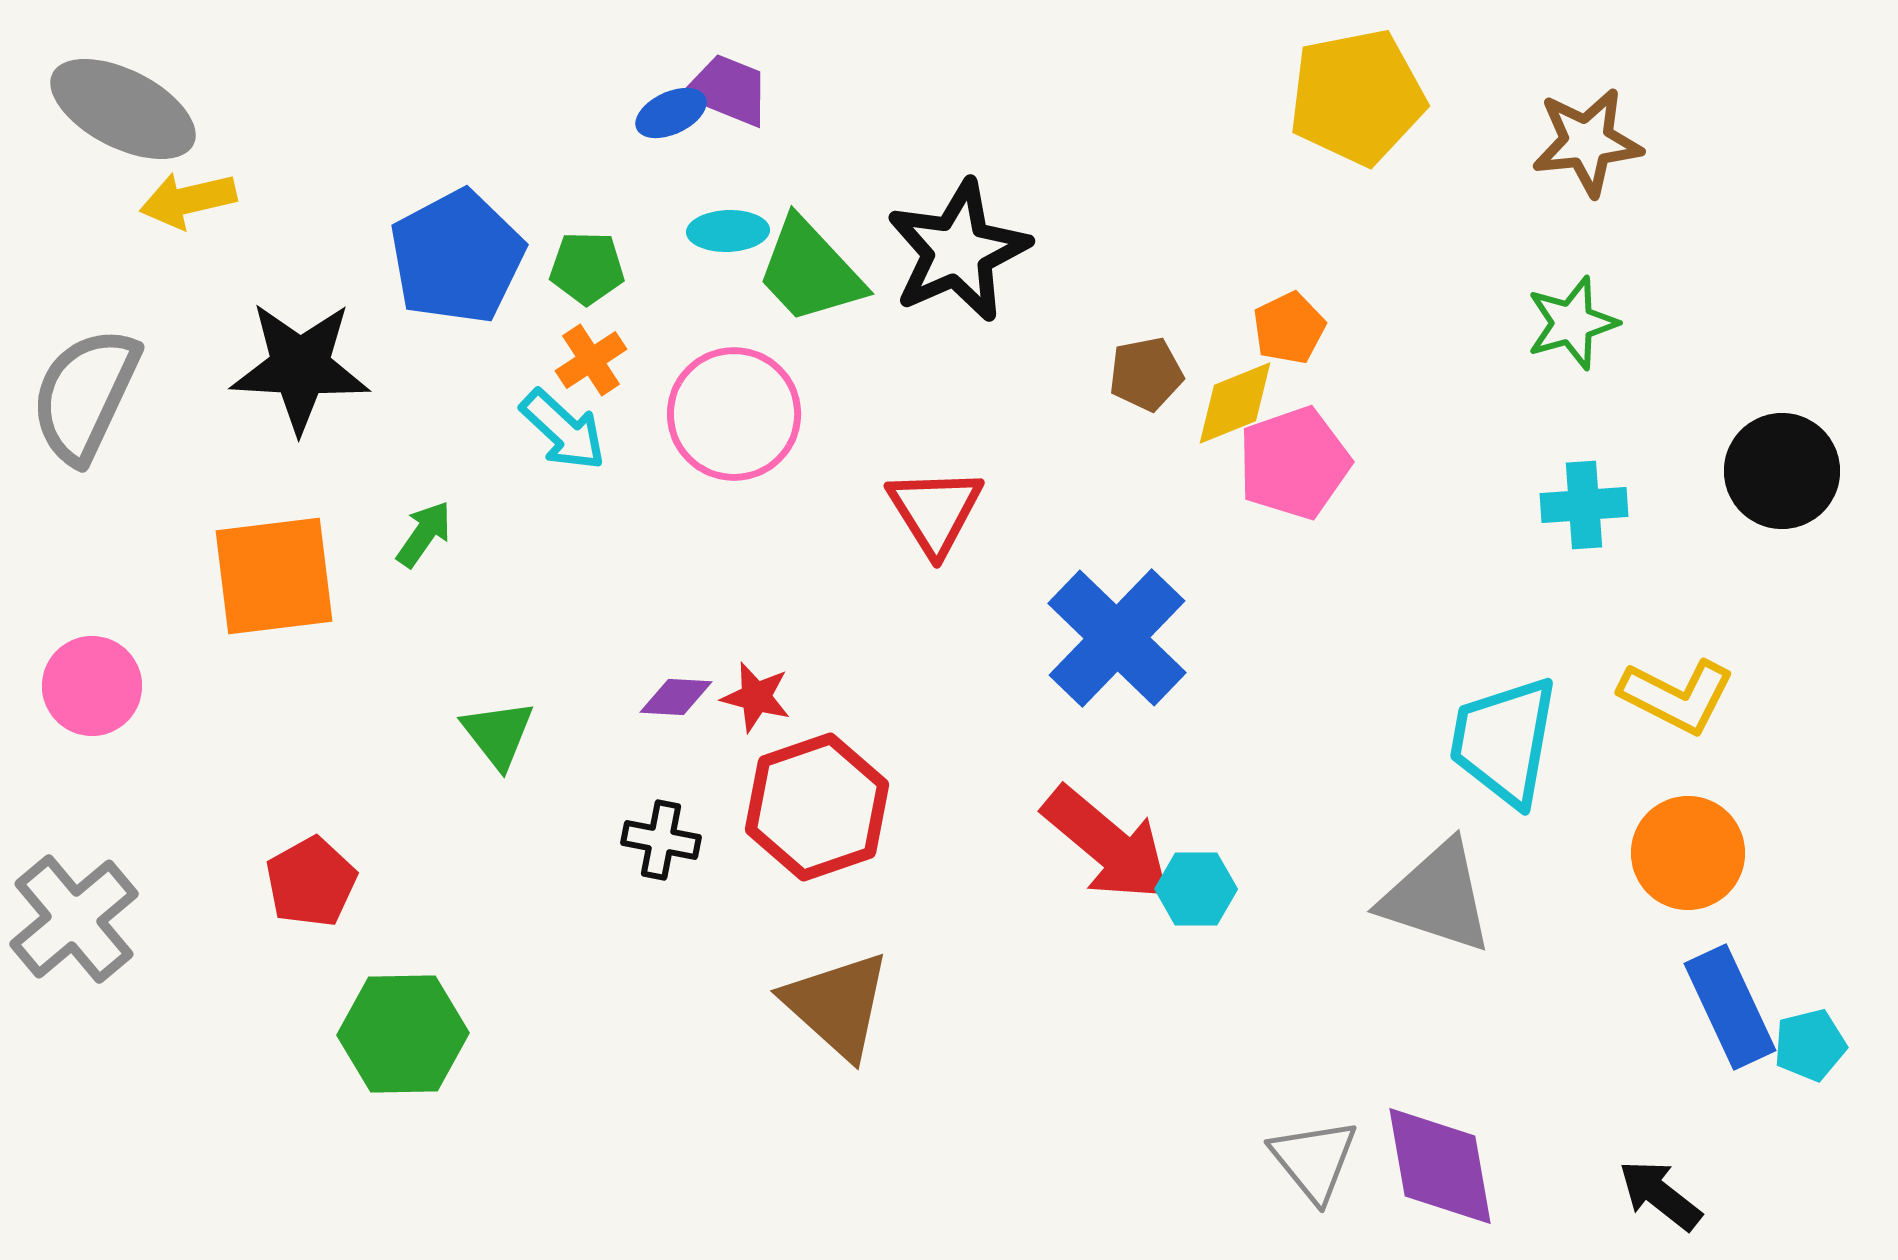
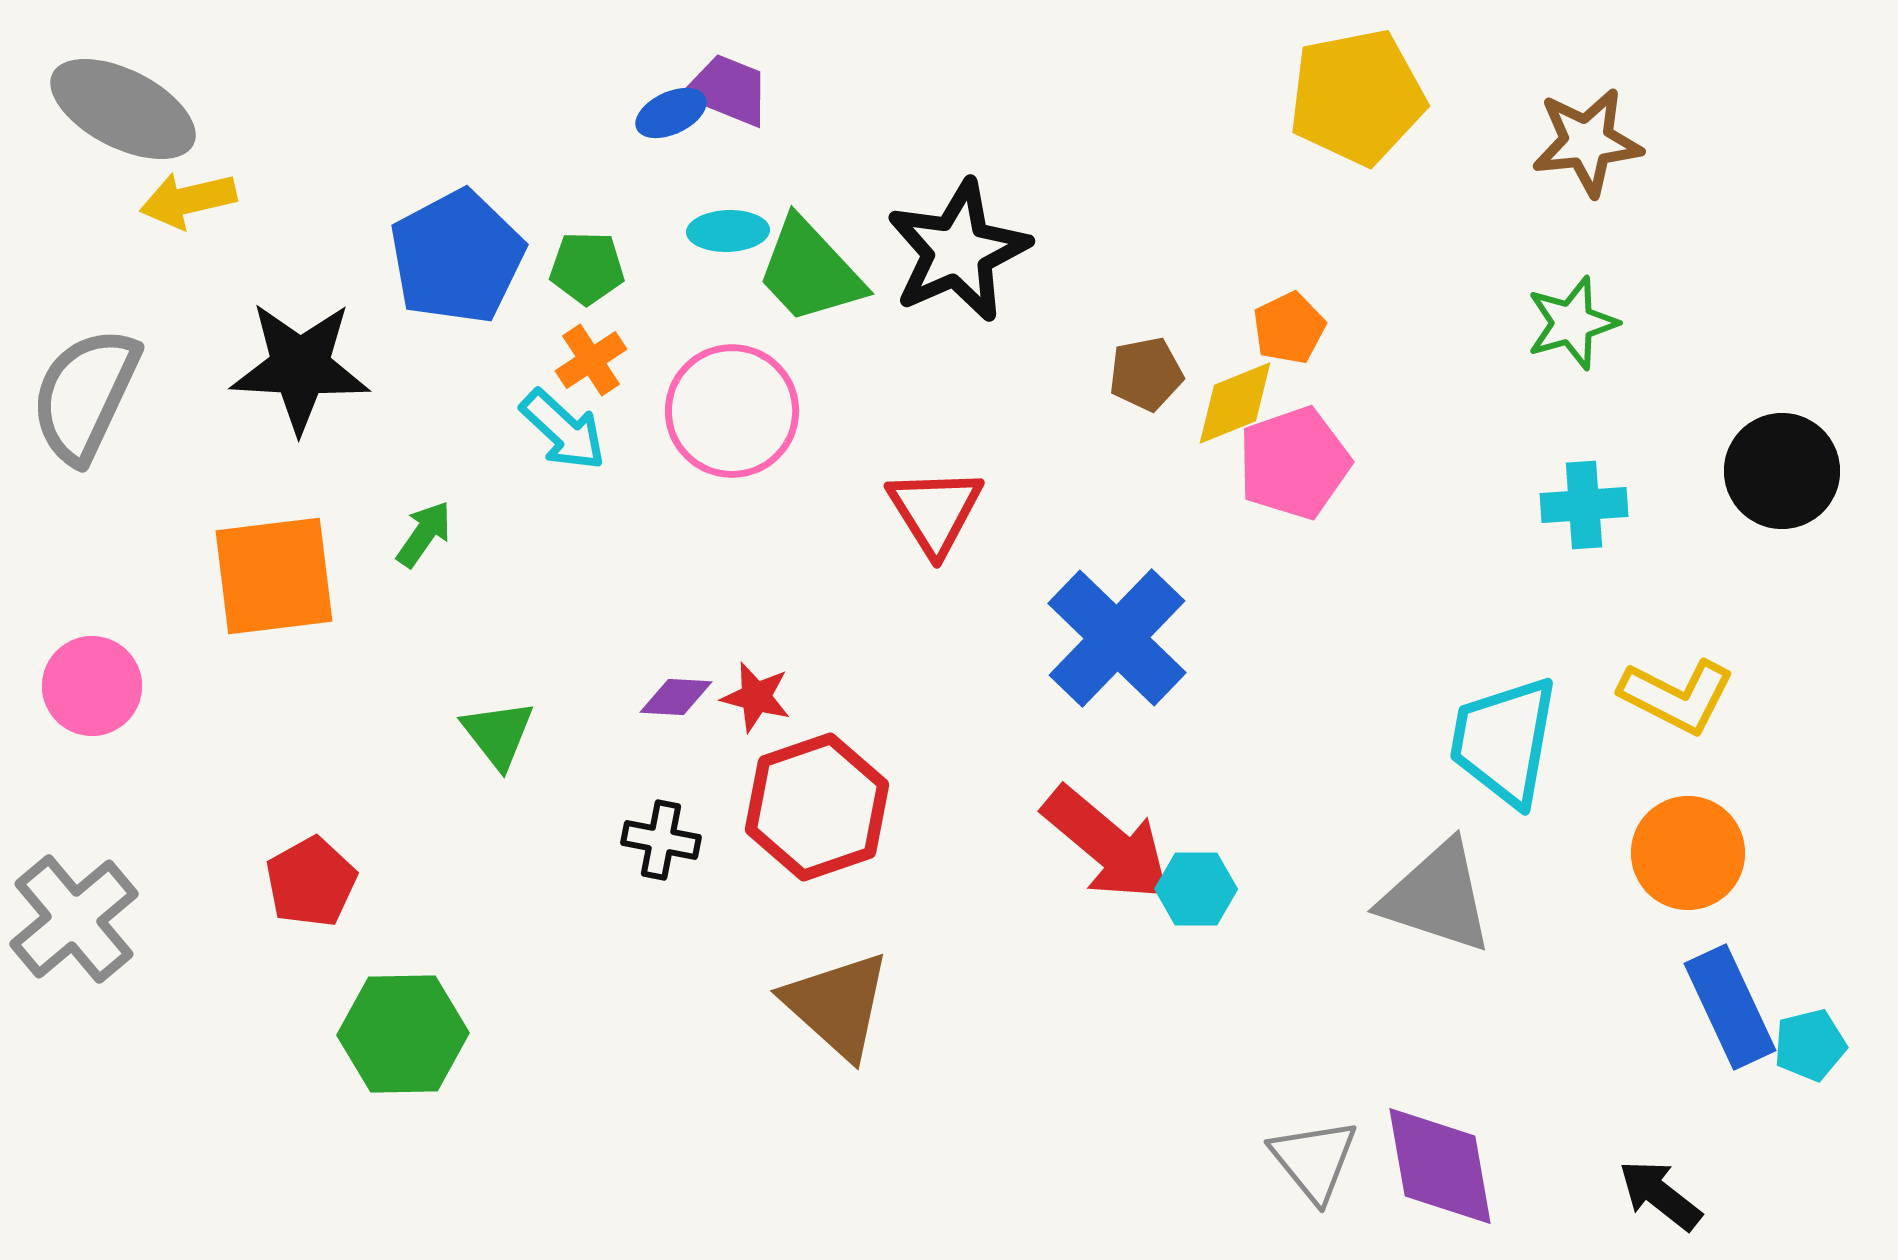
pink circle at (734, 414): moved 2 px left, 3 px up
